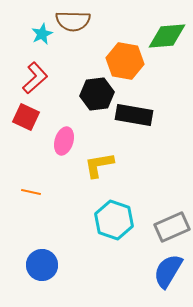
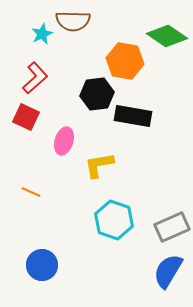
green diamond: rotated 39 degrees clockwise
black rectangle: moved 1 px left, 1 px down
orange line: rotated 12 degrees clockwise
